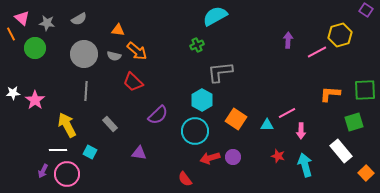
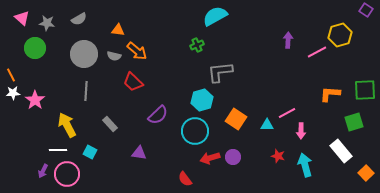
orange line at (11, 34): moved 41 px down
cyan hexagon at (202, 100): rotated 15 degrees clockwise
